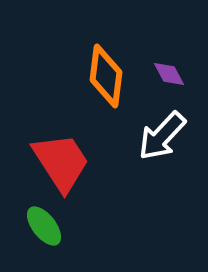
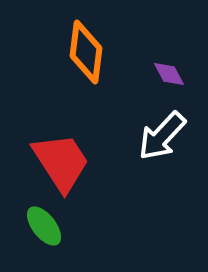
orange diamond: moved 20 px left, 24 px up
